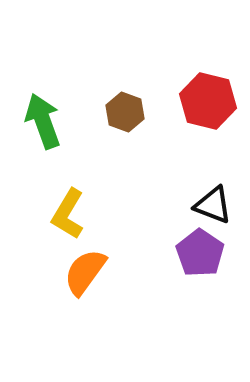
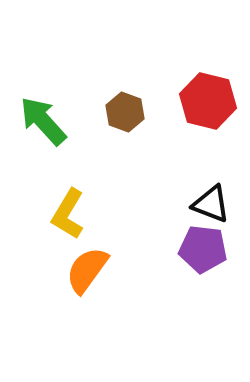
green arrow: rotated 22 degrees counterclockwise
black triangle: moved 2 px left, 1 px up
purple pentagon: moved 3 px right, 4 px up; rotated 27 degrees counterclockwise
orange semicircle: moved 2 px right, 2 px up
